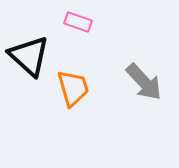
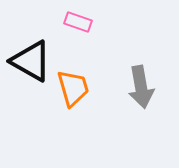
black triangle: moved 2 px right, 5 px down; rotated 12 degrees counterclockwise
gray arrow: moved 3 px left, 5 px down; rotated 33 degrees clockwise
